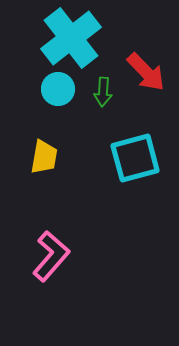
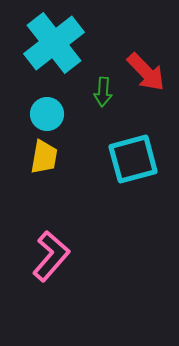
cyan cross: moved 17 px left, 5 px down
cyan circle: moved 11 px left, 25 px down
cyan square: moved 2 px left, 1 px down
